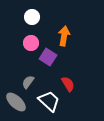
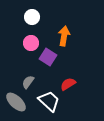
red semicircle: rotated 91 degrees counterclockwise
